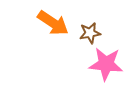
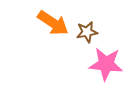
brown star: moved 3 px left, 1 px up
